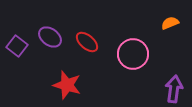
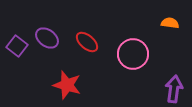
orange semicircle: rotated 30 degrees clockwise
purple ellipse: moved 3 px left, 1 px down
